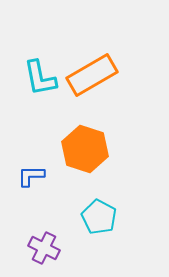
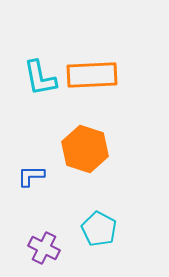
orange rectangle: rotated 27 degrees clockwise
cyan pentagon: moved 12 px down
